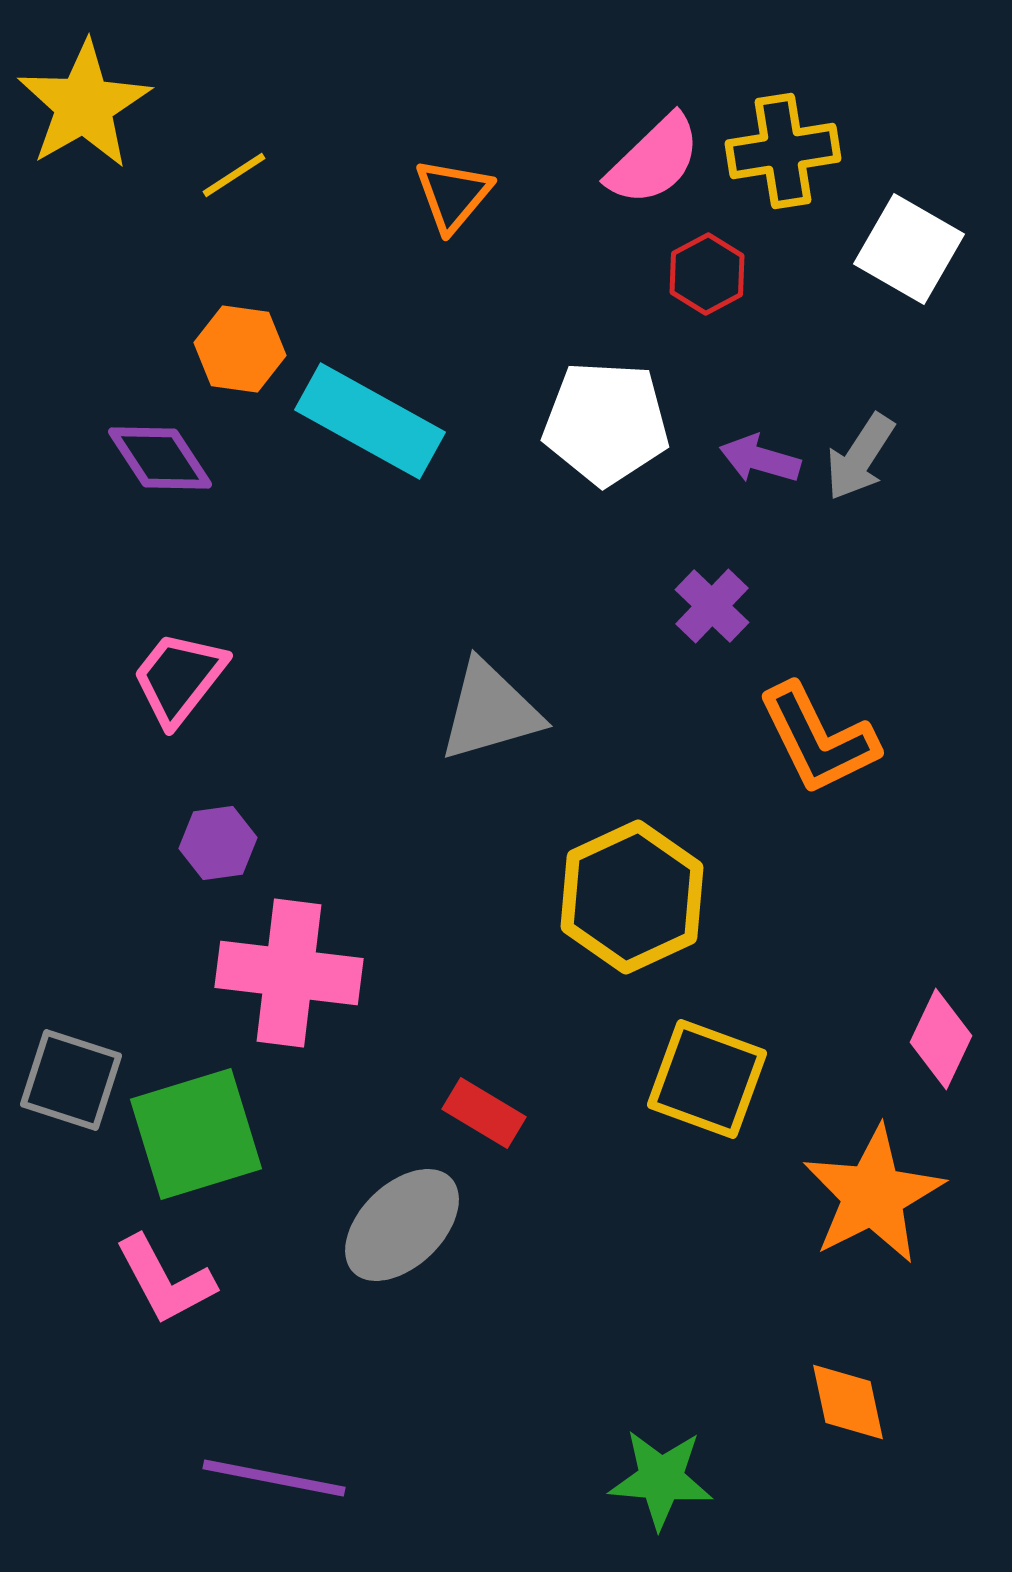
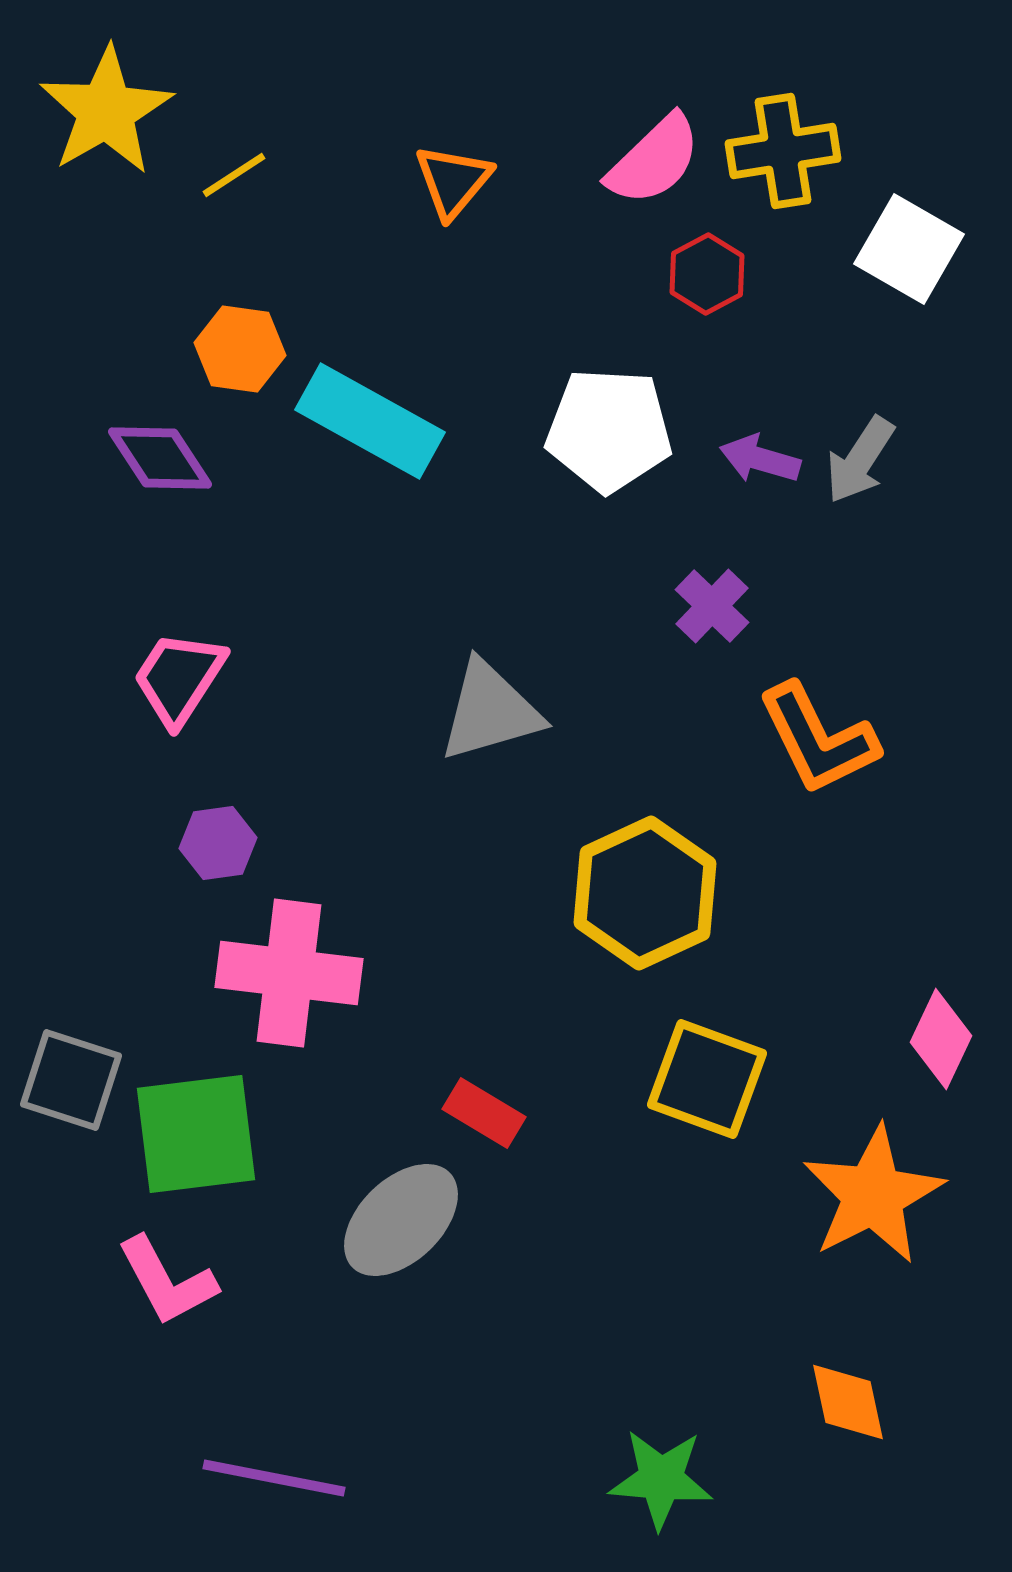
yellow star: moved 22 px right, 6 px down
orange triangle: moved 14 px up
white pentagon: moved 3 px right, 7 px down
gray arrow: moved 3 px down
pink trapezoid: rotated 5 degrees counterclockwise
yellow hexagon: moved 13 px right, 4 px up
green square: rotated 10 degrees clockwise
gray ellipse: moved 1 px left, 5 px up
pink L-shape: moved 2 px right, 1 px down
